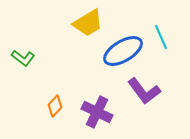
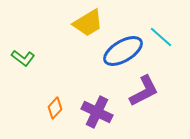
cyan line: rotated 25 degrees counterclockwise
purple L-shape: rotated 80 degrees counterclockwise
orange diamond: moved 2 px down
